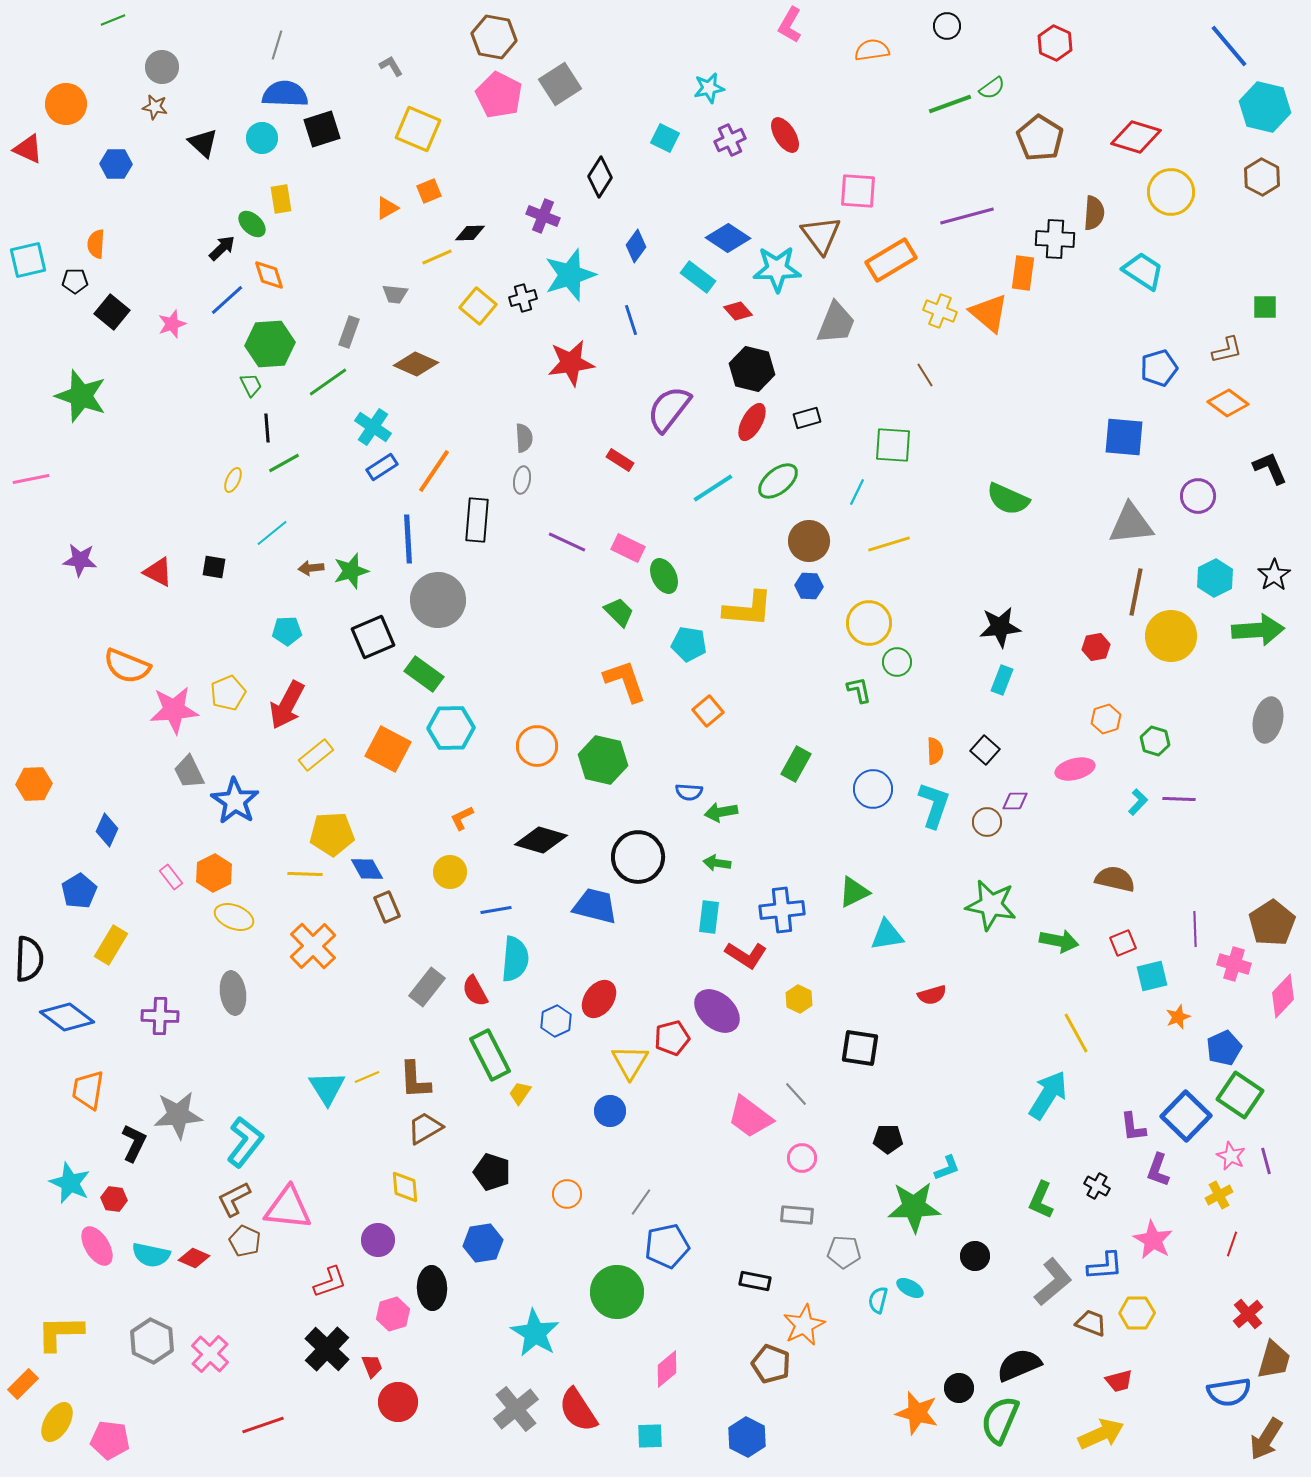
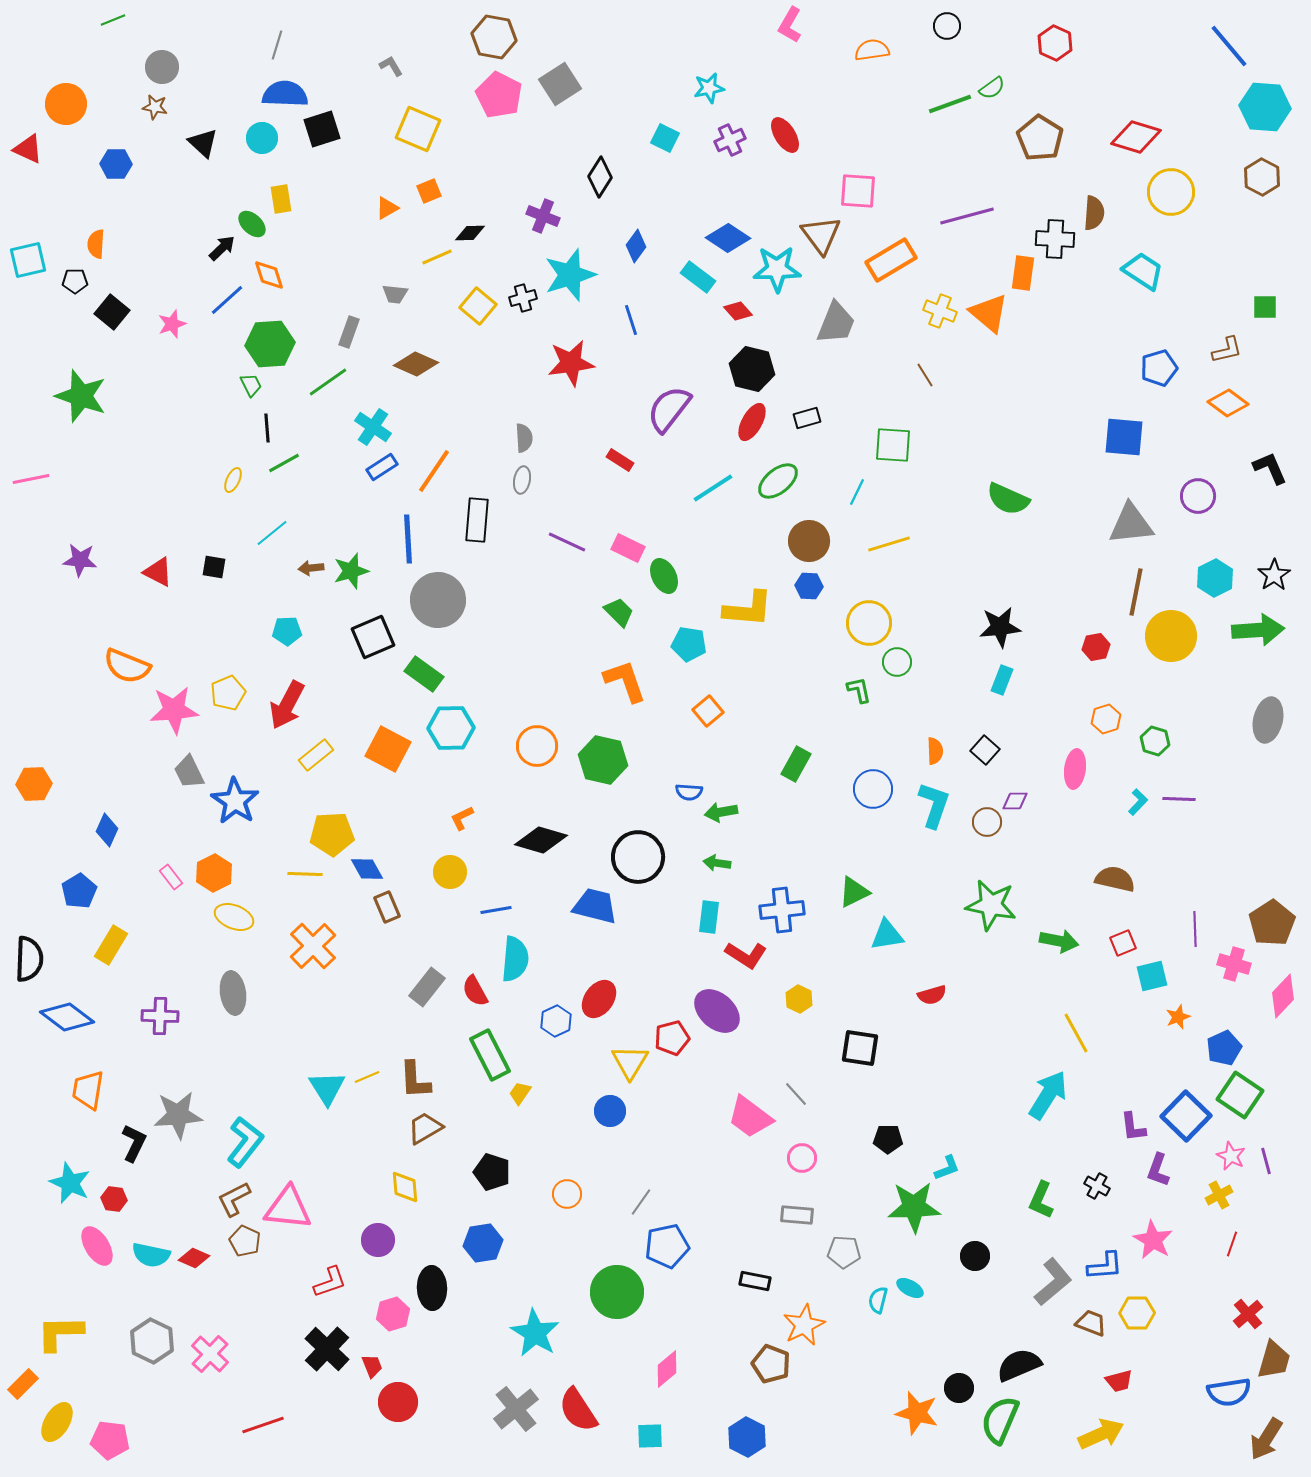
cyan hexagon at (1265, 107): rotated 9 degrees counterclockwise
pink ellipse at (1075, 769): rotated 69 degrees counterclockwise
